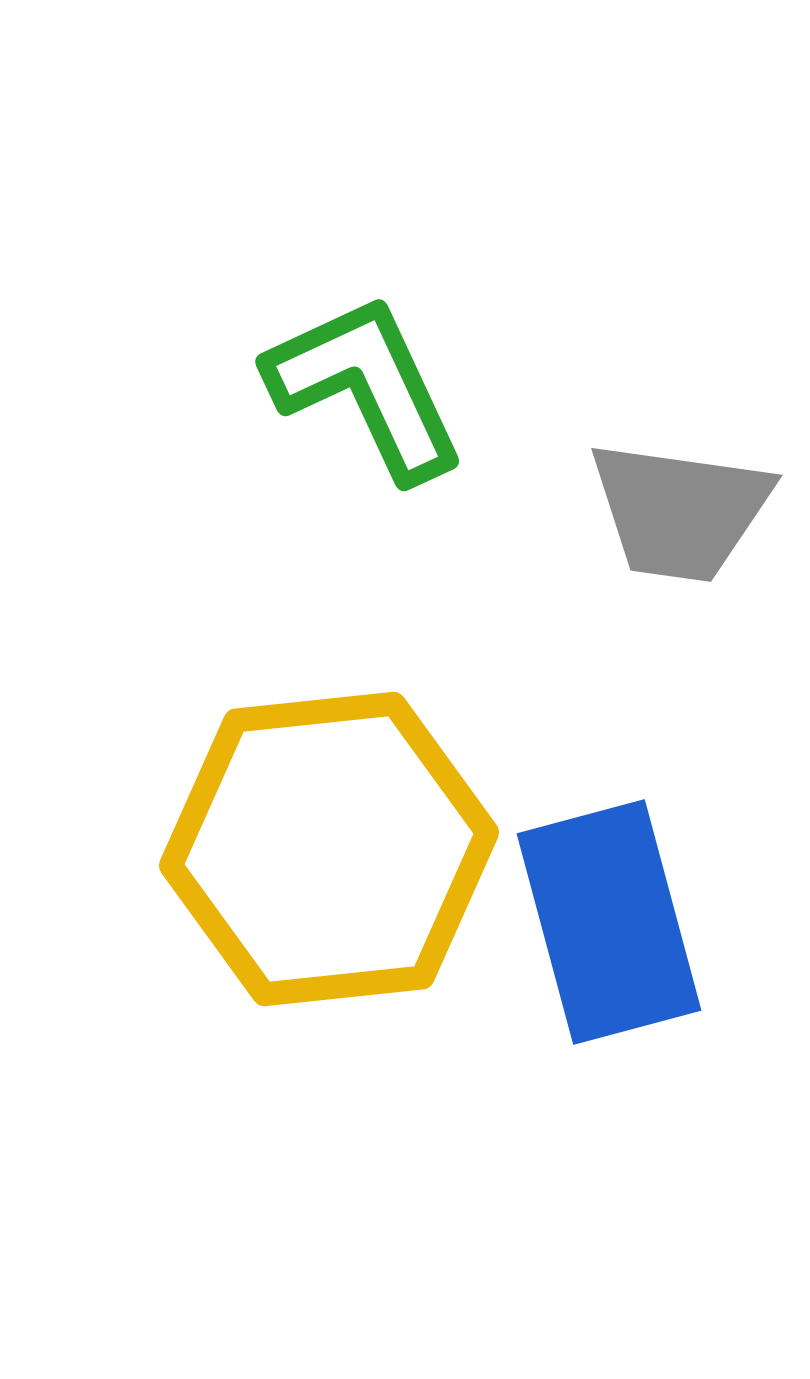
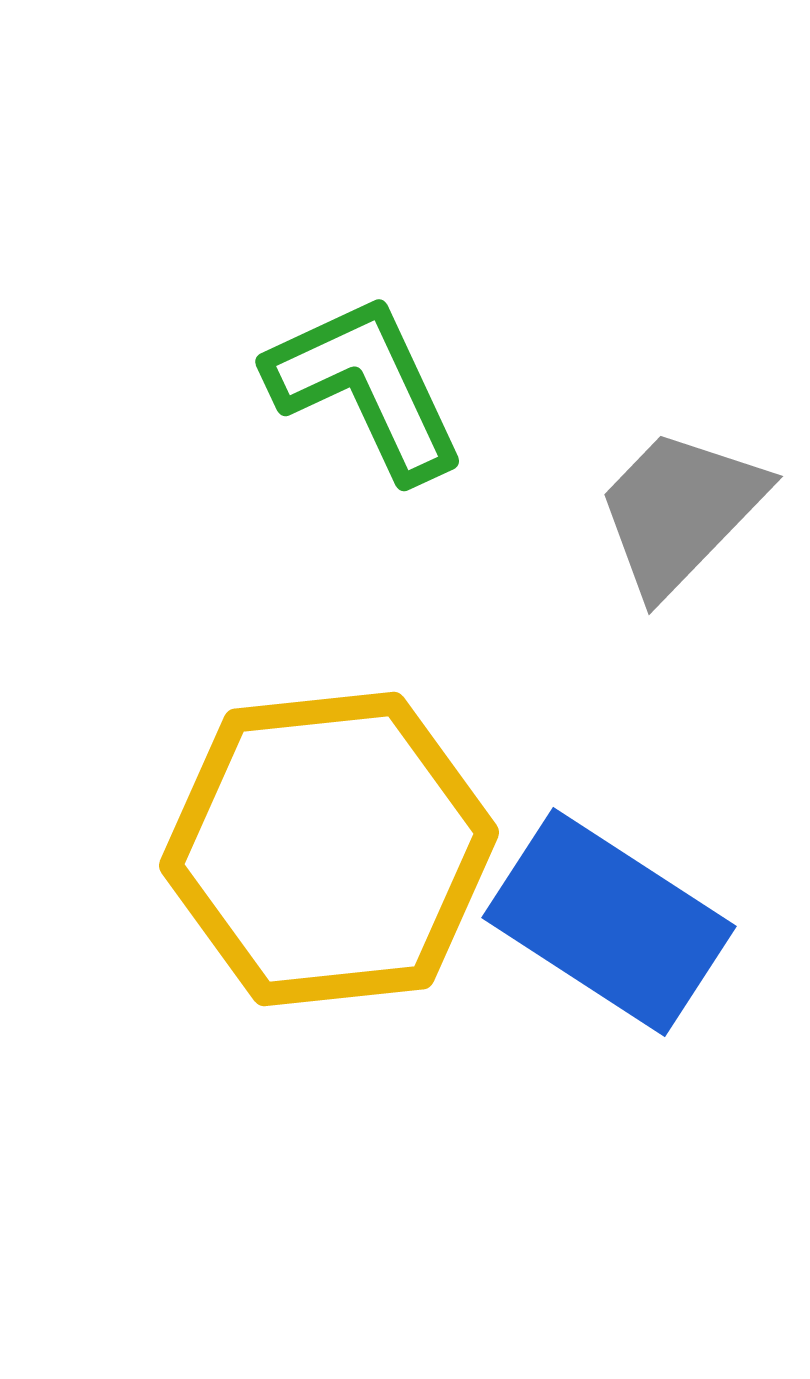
gray trapezoid: rotated 126 degrees clockwise
blue rectangle: rotated 42 degrees counterclockwise
